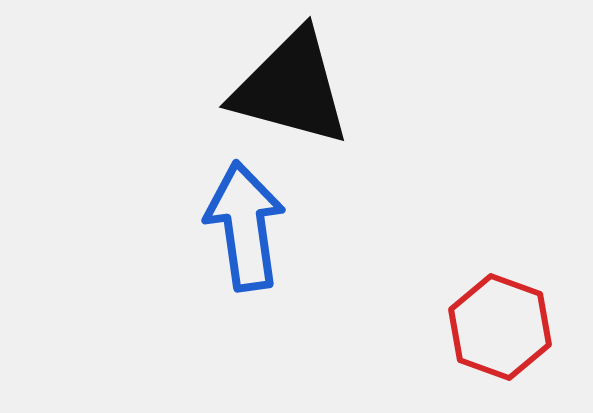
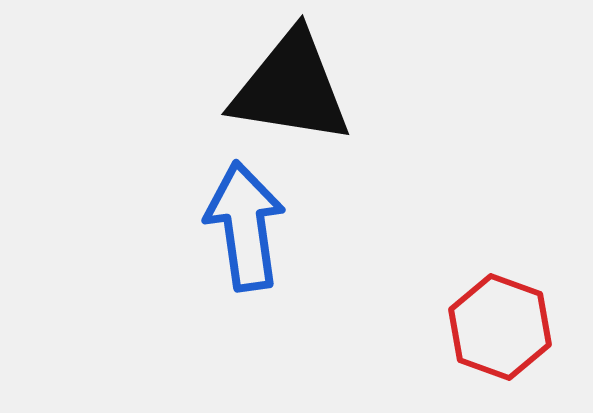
black triangle: rotated 6 degrees counterclockwise
